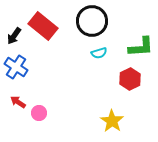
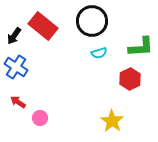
pink circle: moved 1 px right, 5 px down
